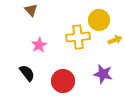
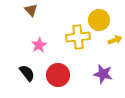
red circle: moved 5 px left, 6 px up
